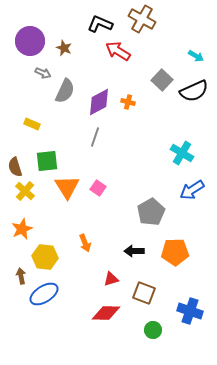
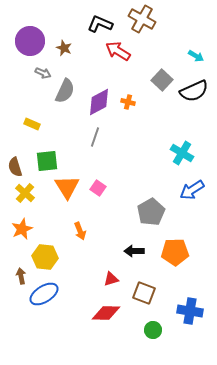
yellow cross: moved 2 px down
orange arrow: moved 5 px left, 12 px up
blue cross: rotated 10 degrees counterclockwise
